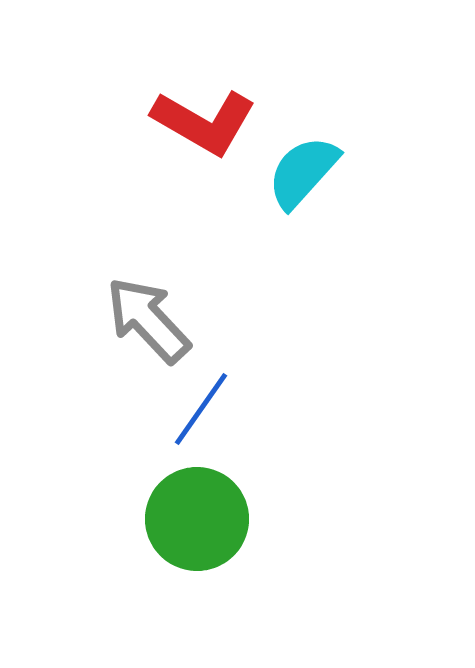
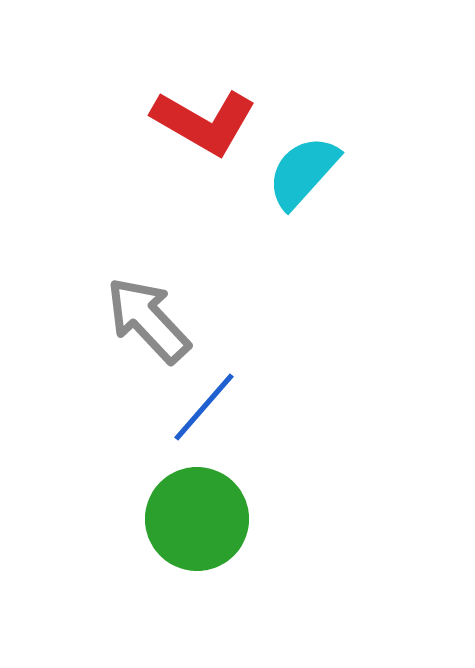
blue line: moved 3 px right, 2 px up; rotated 6 degrees clockwise
